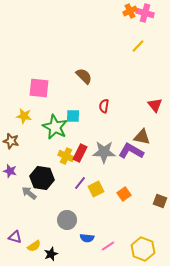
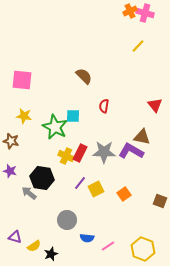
pink square: moved 17 px left, 8 px up
